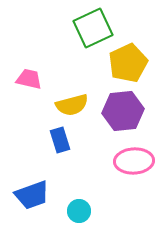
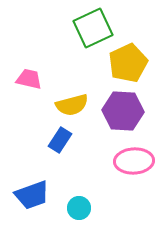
purple hexagon: rotated 9 degrees clockwise
blue rectangle: rotated 50 degrees clockwise
cyan circle: moved 3 px up
